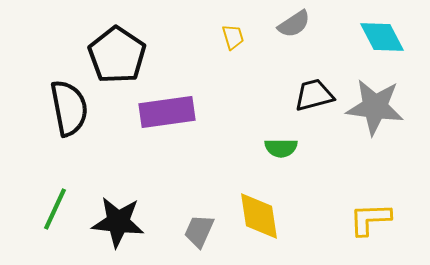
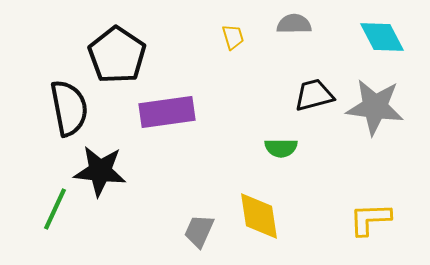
gray semicircle: rotated 148 degrees counterclockwise
black star: moved 18 px left, 51 px up
